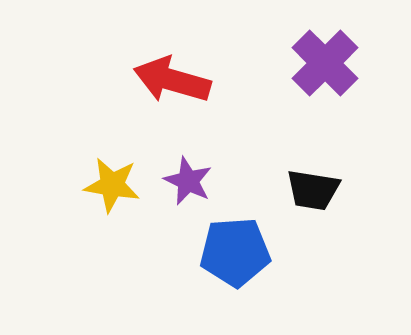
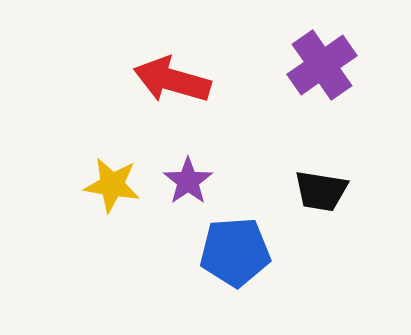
purple cross: moved 3 px left, 2 px down; rotated 10 degrees clockwise
purple star: rotated 12 degrees clockwise
black trapezoid: moved 8 px right, 1 px down
